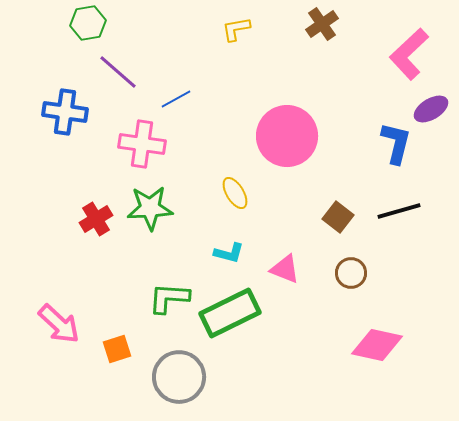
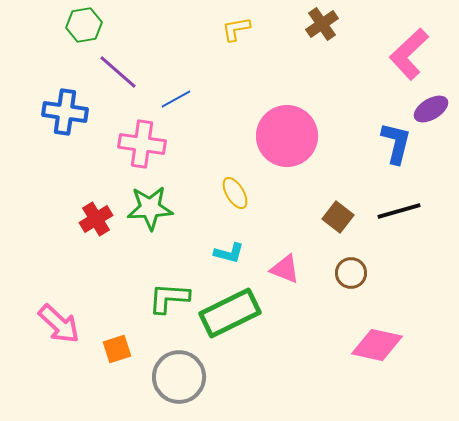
green hexagon: moved 4 px left, 2 px down
